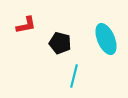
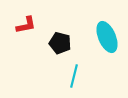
cyan ellipse: moved 1 px right, 2 px up
